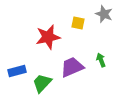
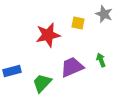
red star: moved 2 px up
blue rectangle: moved 5 px left
